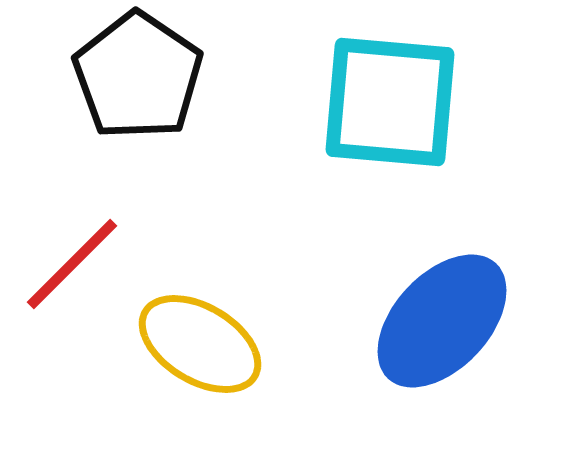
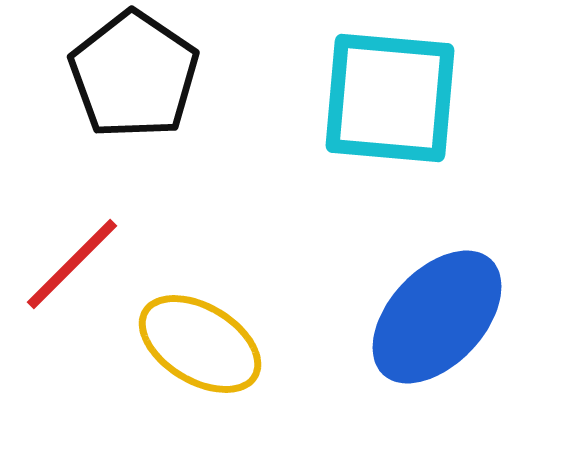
black pentagon: moved 4 px left, 1 px up
cyan square: moved 4 px up
blue ellipse: moved 5 px left, 4 px up
